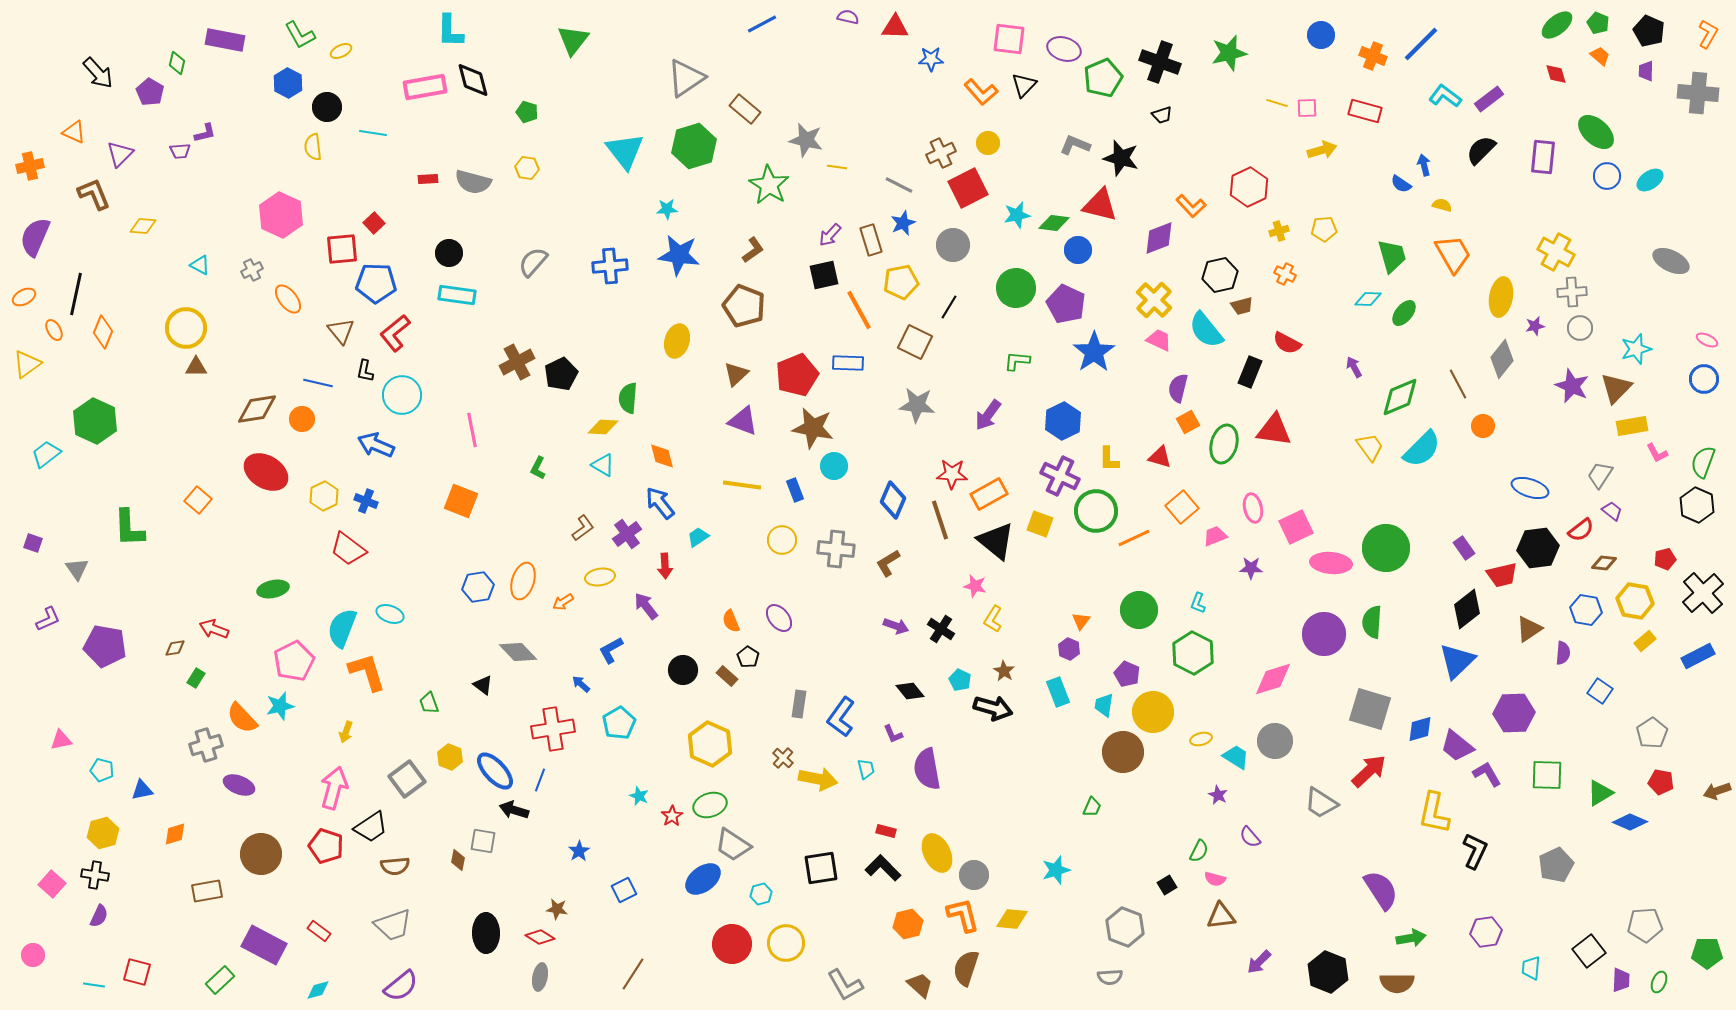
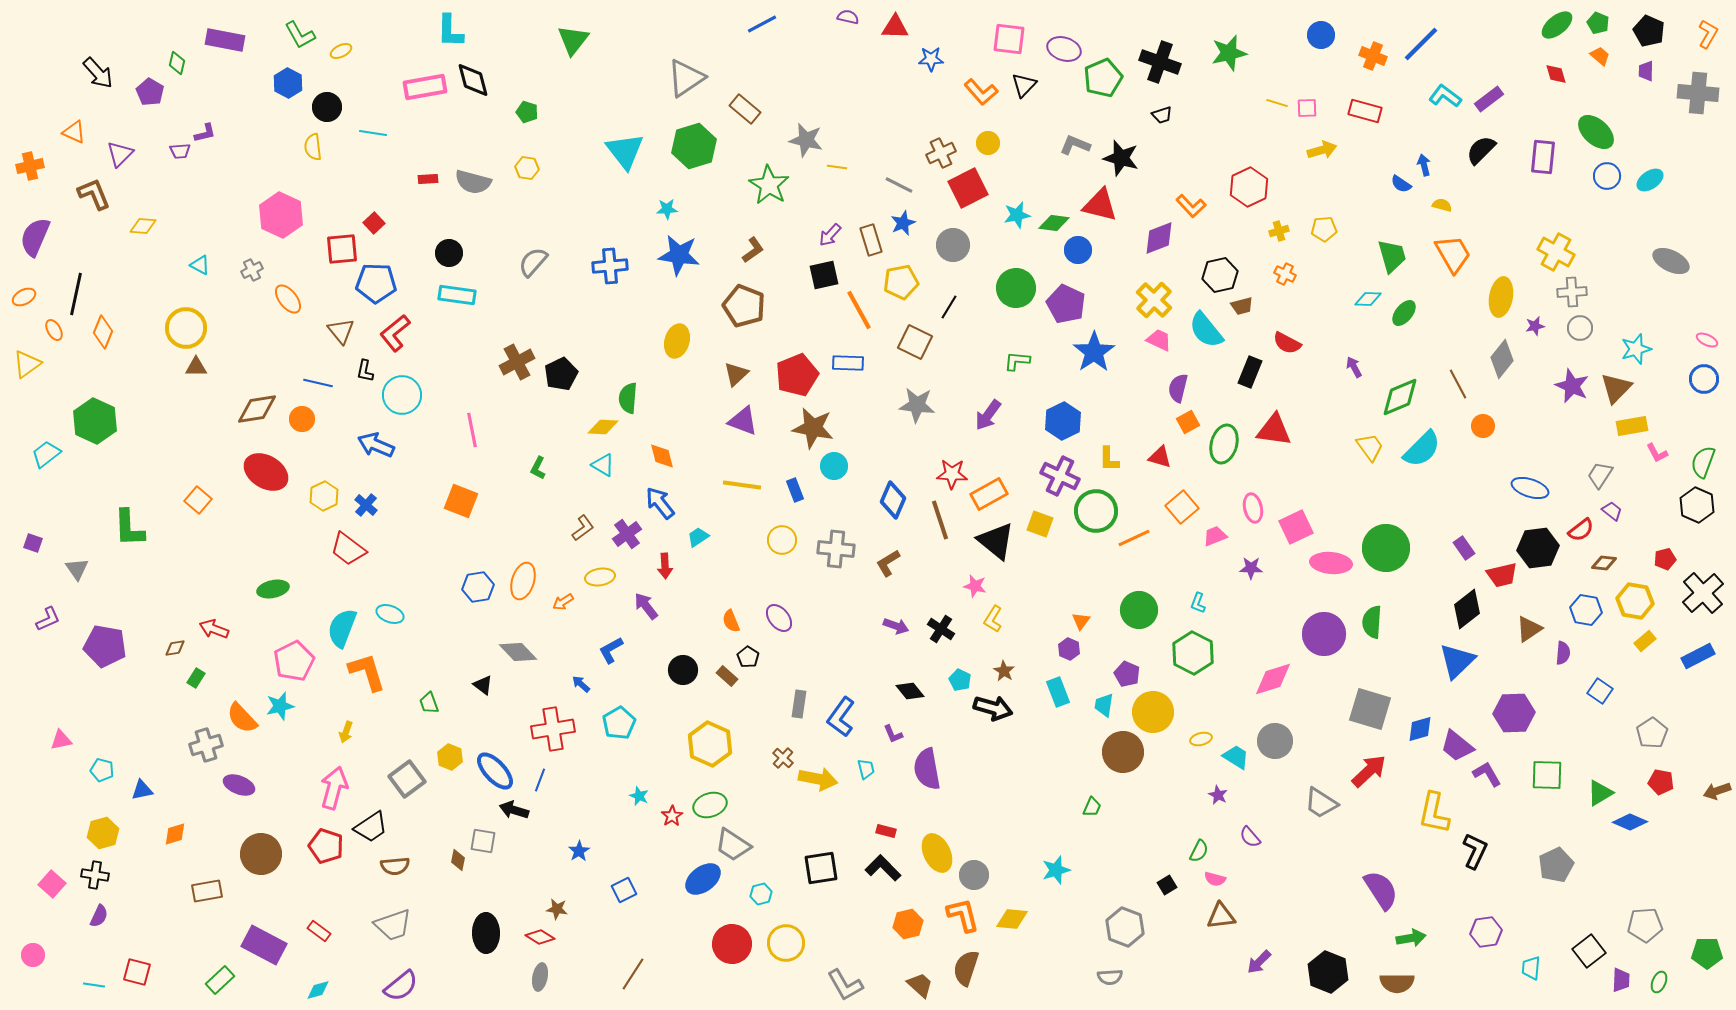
blue cross at (366, 501): moved 4 px down; rotated 20 degrees clockwise
